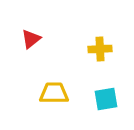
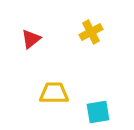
yellow cross: moved 9 px left, 17 px up; rotated 25 degrees counterclockwise
cyan square: moved 8 px left, 13 px down
